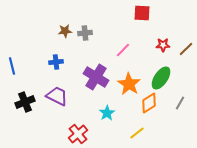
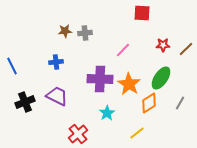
blue line: rotated 12 degrees counterclockwise
purple cross: moved 4 px right, 2 px down; rotated 30 degrees counterclockwise
